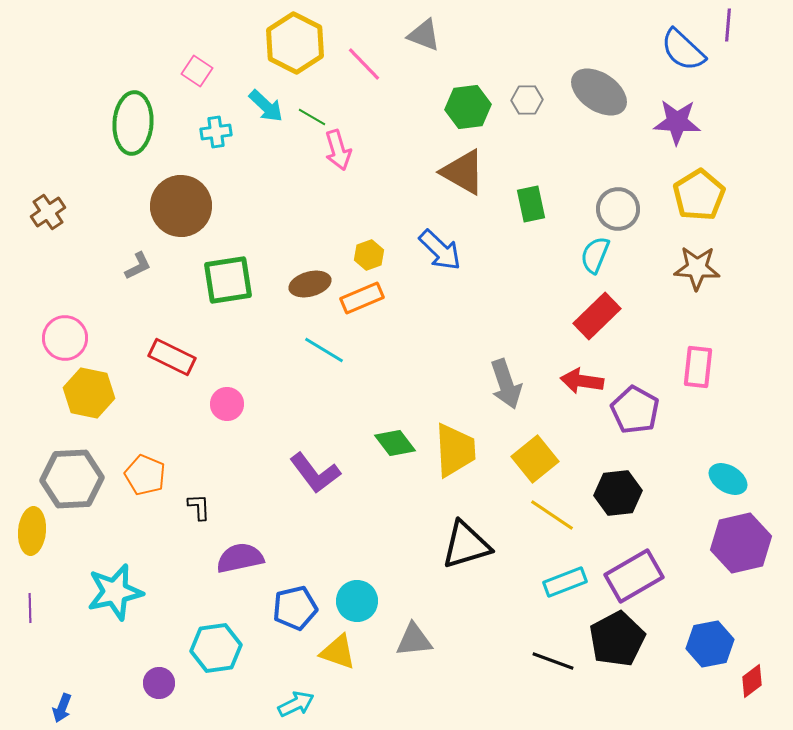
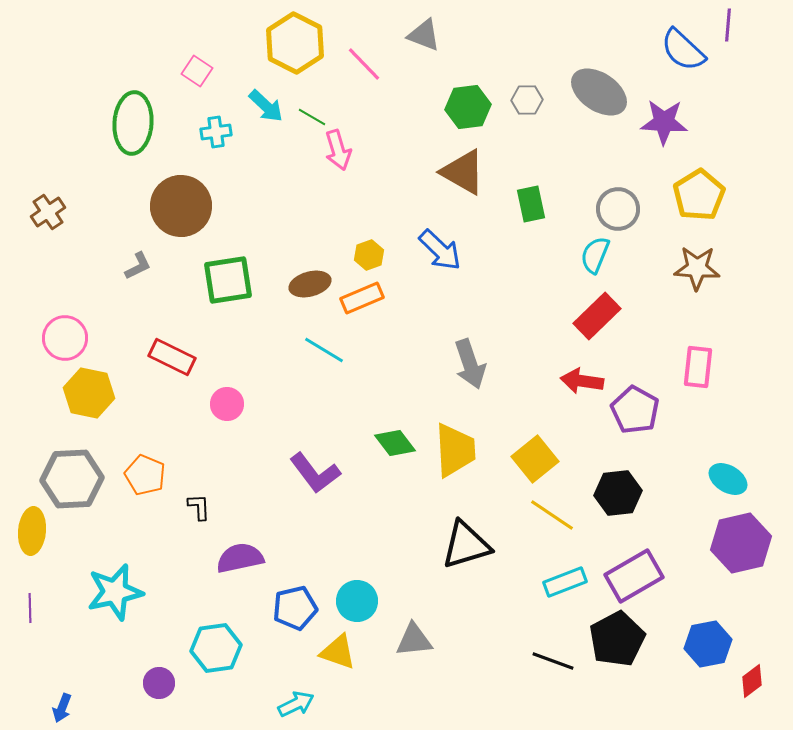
purple star at (677, 122): moved 13 px left
gray arrow at (506, 384): moved 36 px left, 20 px up
blue hexagon at (710, 644): moved 2 px left
